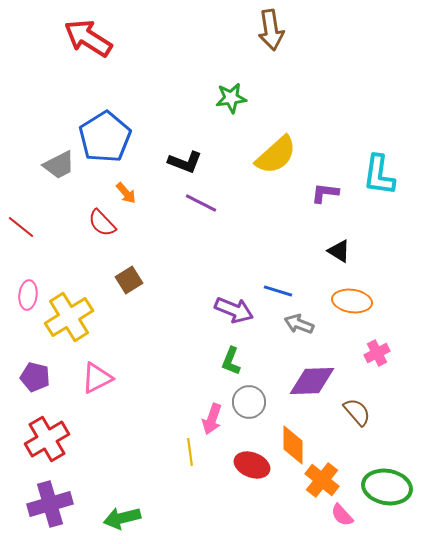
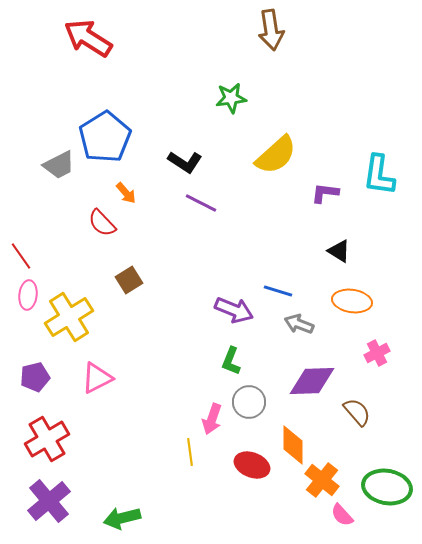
black L-shape: rotated 12 degrees clockwise
red line: moved 29 px down; rotated 16 degrees clockwise
purple pentagon: rotated 28 degrees counterclockwise
purple cross: moved 1 px left, 3 px up; rotated 24 degrees counterclockwise
